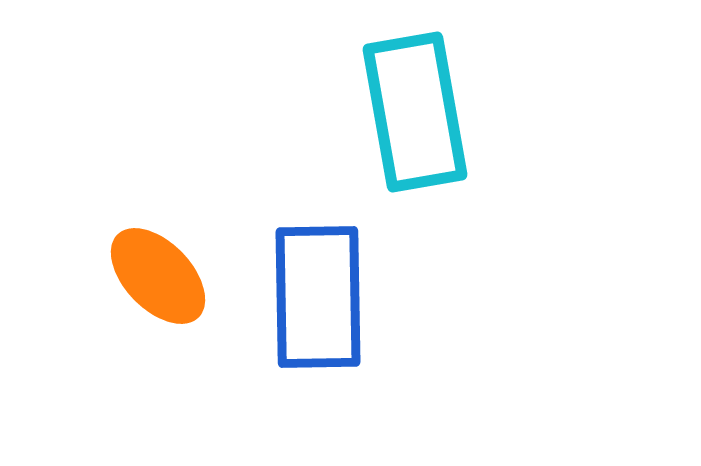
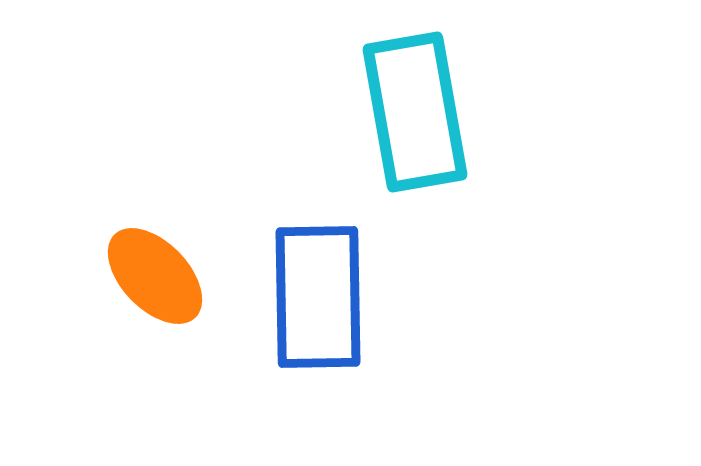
orange ellipse: moved 3 px left
